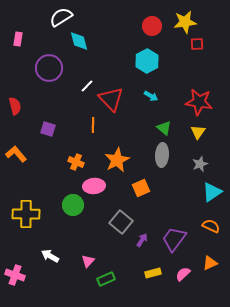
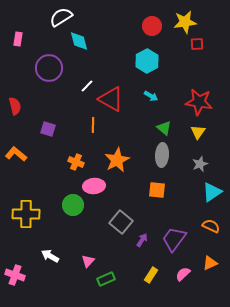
red triangle: rotated 16 degrees counterclockwise
orange L-shape: rotated 10 degrees counterclockwise
orange square: moved 16 px right, 2 px down; rotated 30 degrees clockwise
yellow rectangle: moved 2 px left, 2 px down; rotated 42 degrees counterclockwise
